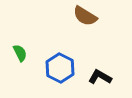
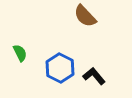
brown semicircle: rotated 15 degrees clockwise
black L-shape: moved 6 px left, 1 px up; rotated 20 degrees clockwise
